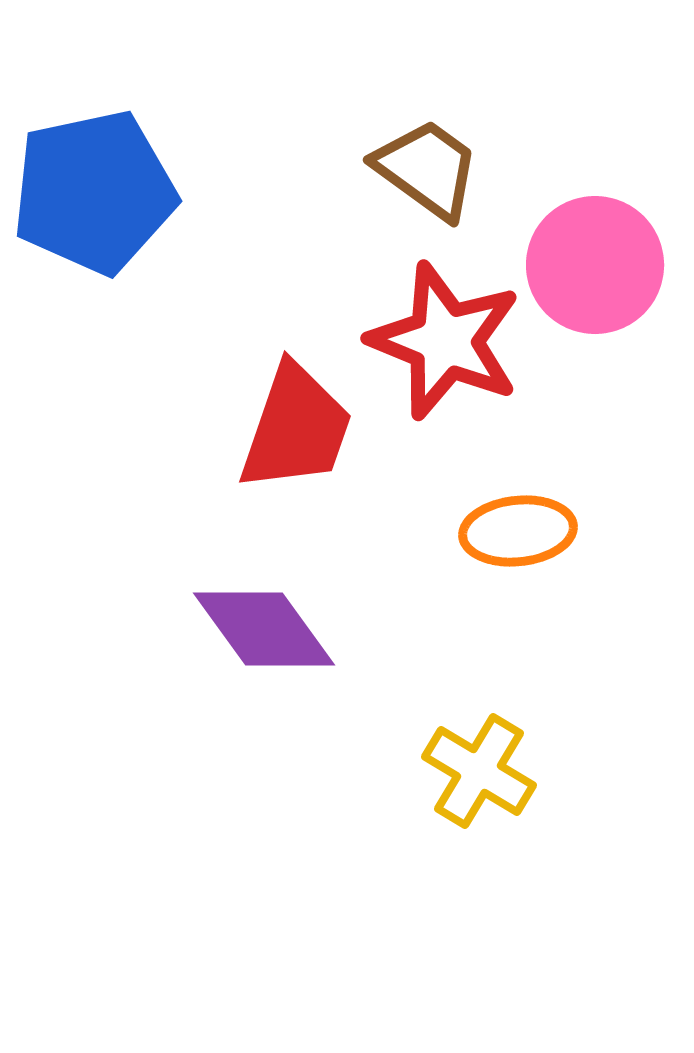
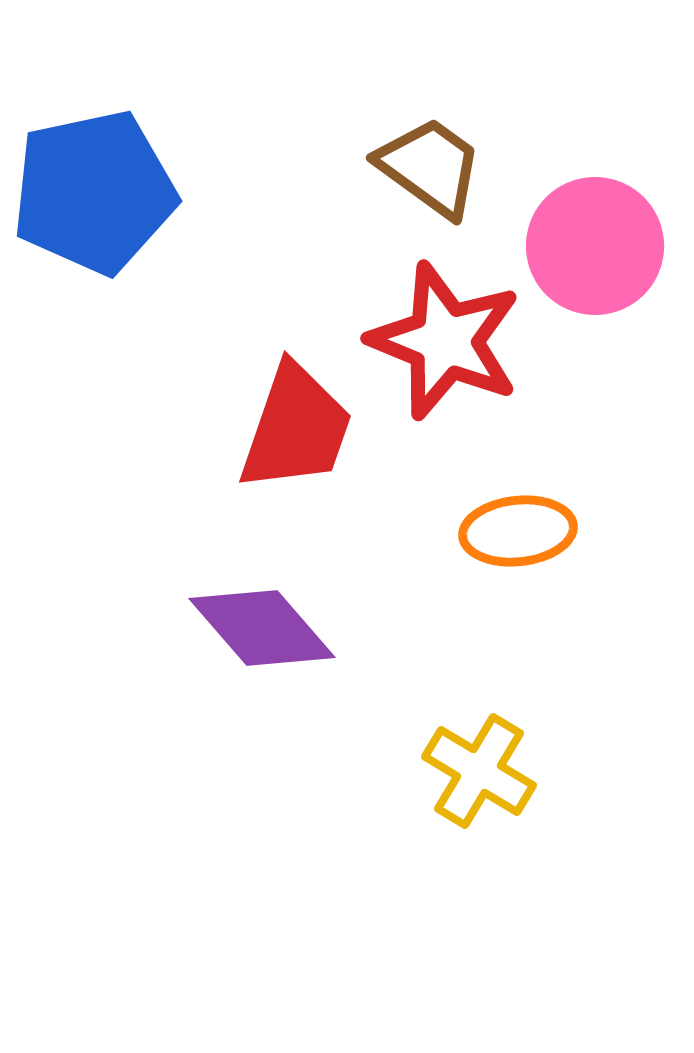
brown trapezoid: moved 3 px right, 2 px up
pink circle: moved 19 px up
purple diamond: moved 2 px left, 1 px up; rotated 5 degrees counterclockwise
